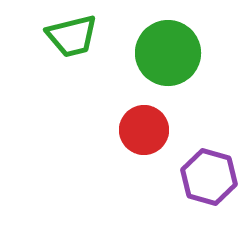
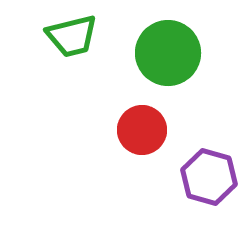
red circle: moved 2 px left
